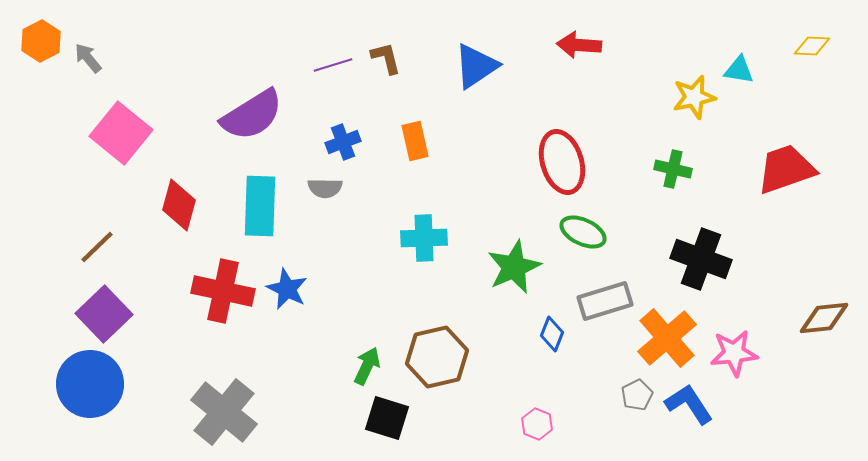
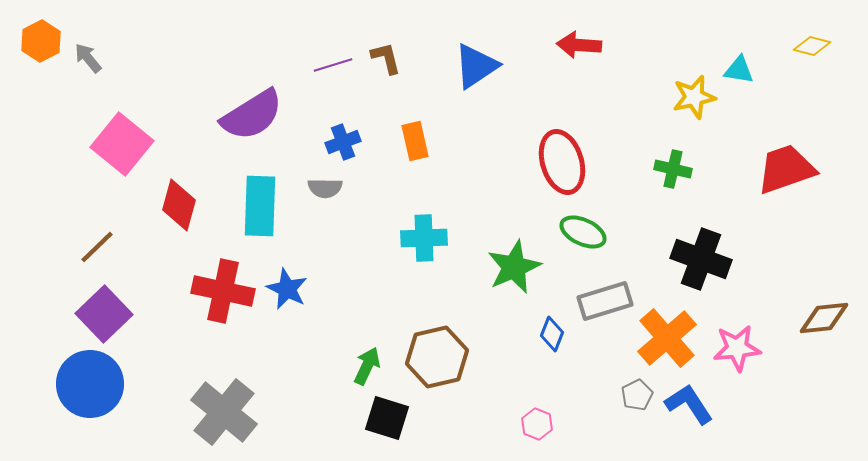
yellow diamond: rotated 12 degrees clockwise
pink square: moved 1 px right, 11 px down
pink star: moved 3 px right, 5 px up
